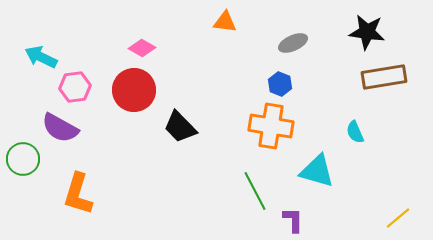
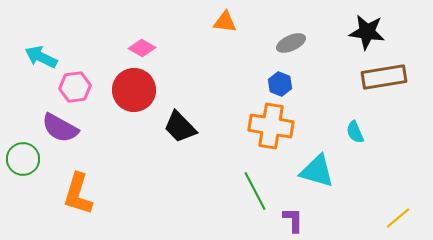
gray ellipse: moved 2 px left
